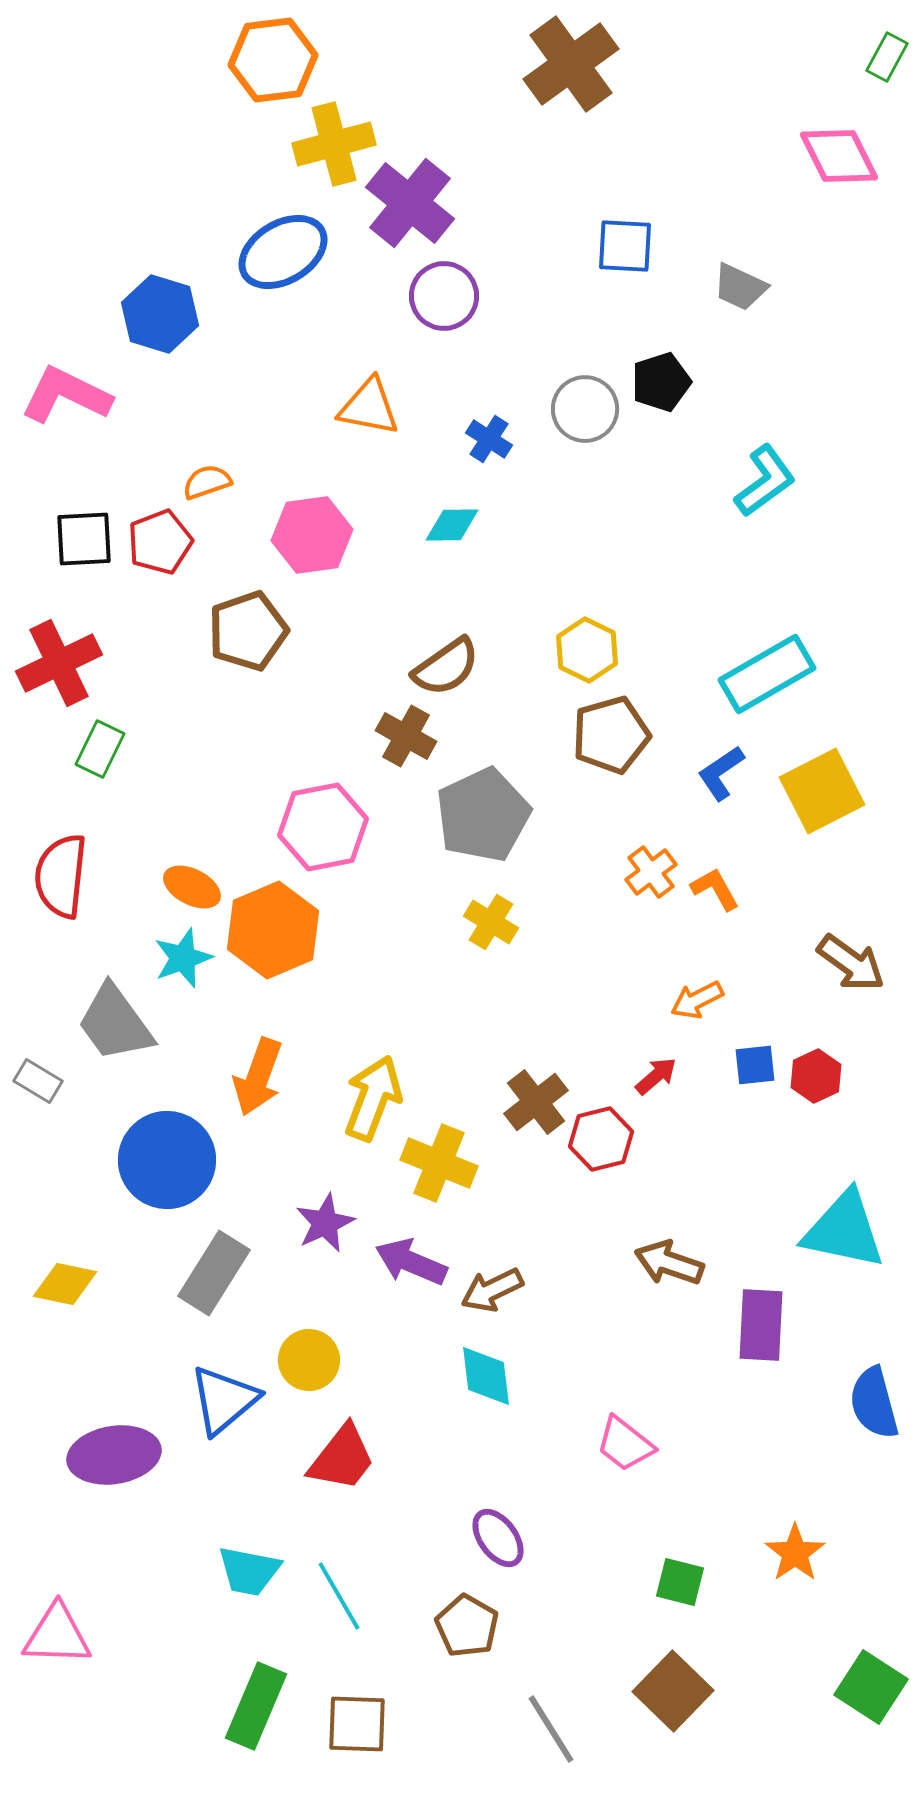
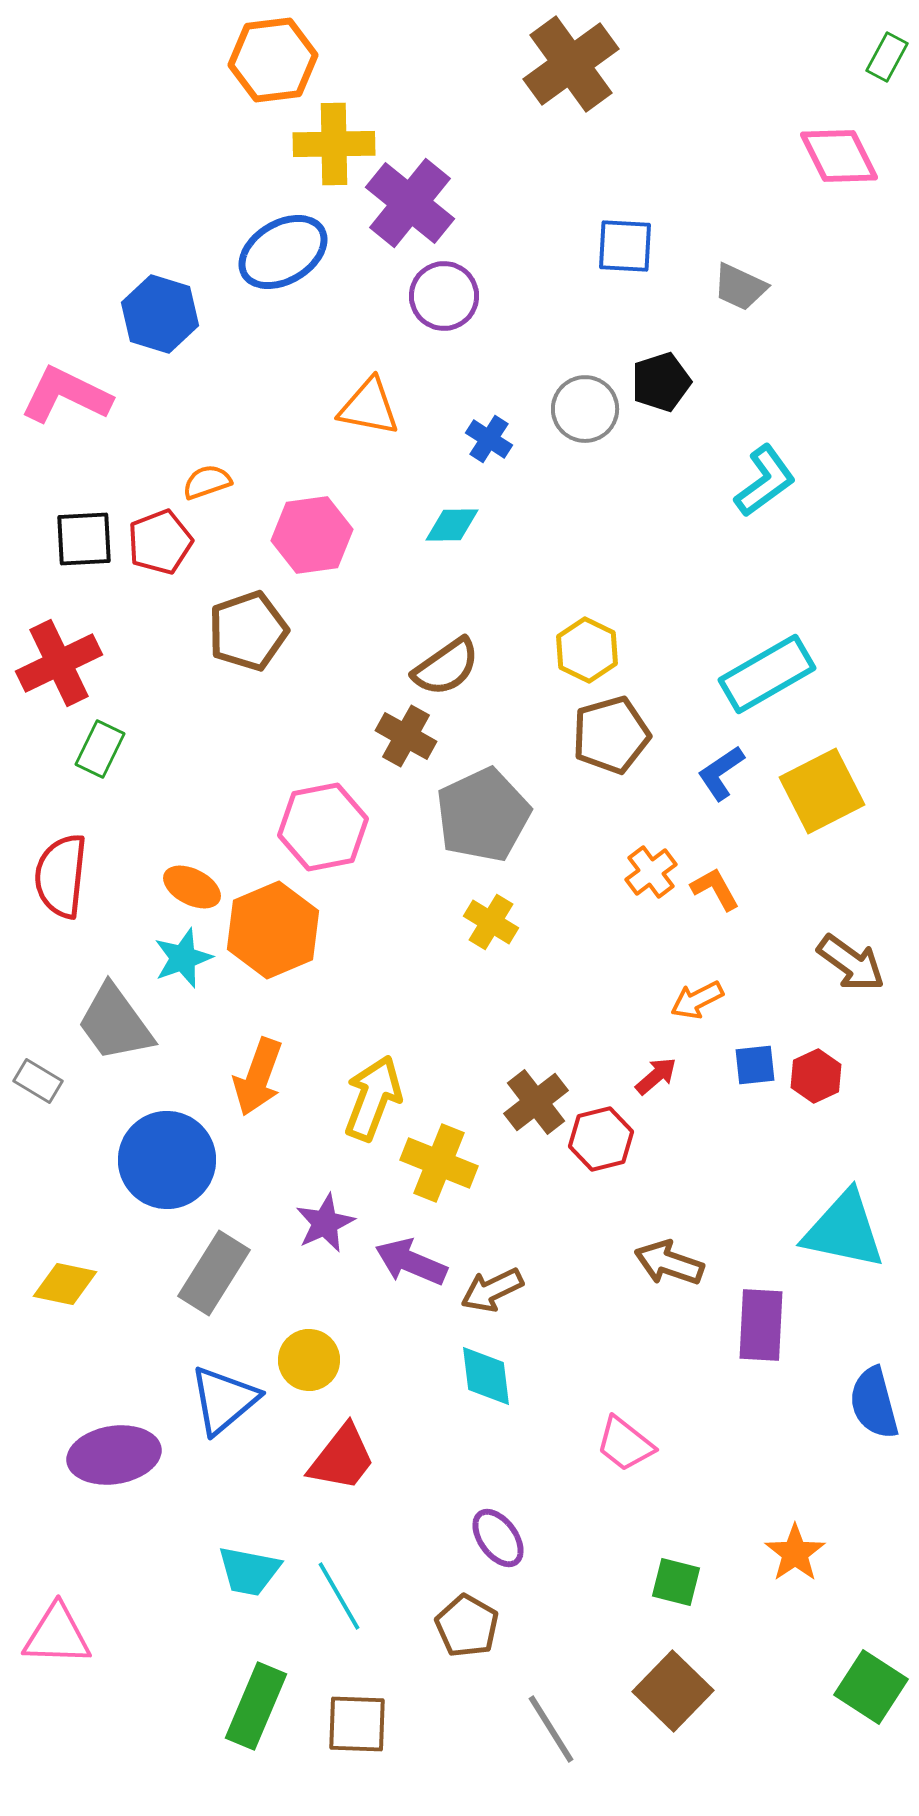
yellow cross at (334, 144): rotated 14 degrees clockwise
green square at (680, 1582): moved 4 px left
